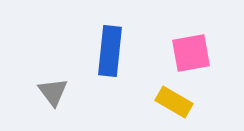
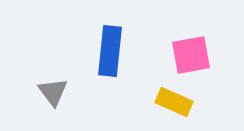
pink square: moved 2 px down
yellow rectangle: rotated 6 degrees counterclockwise
